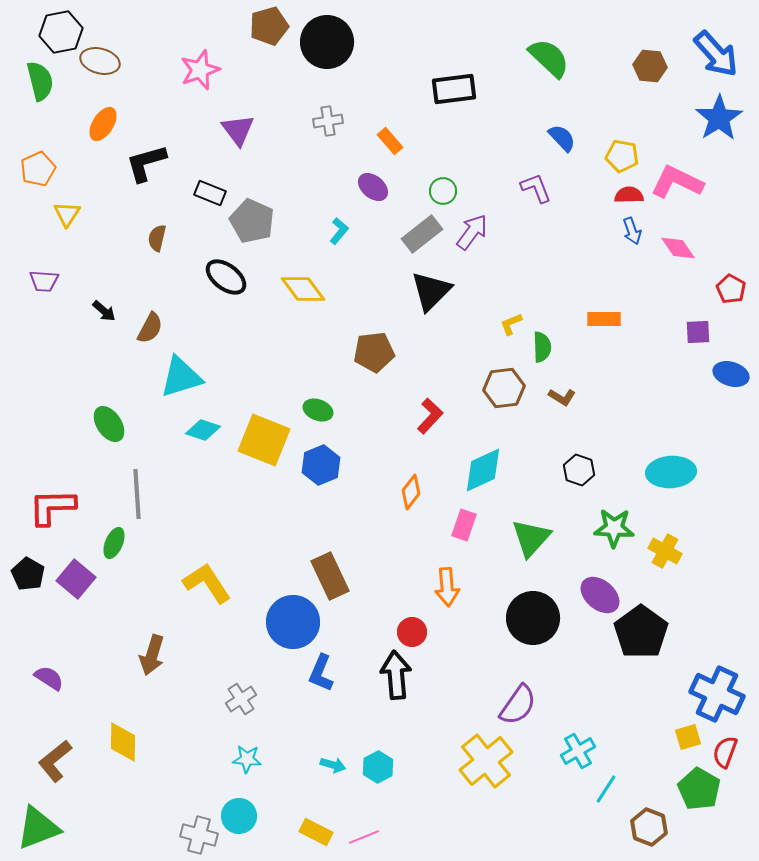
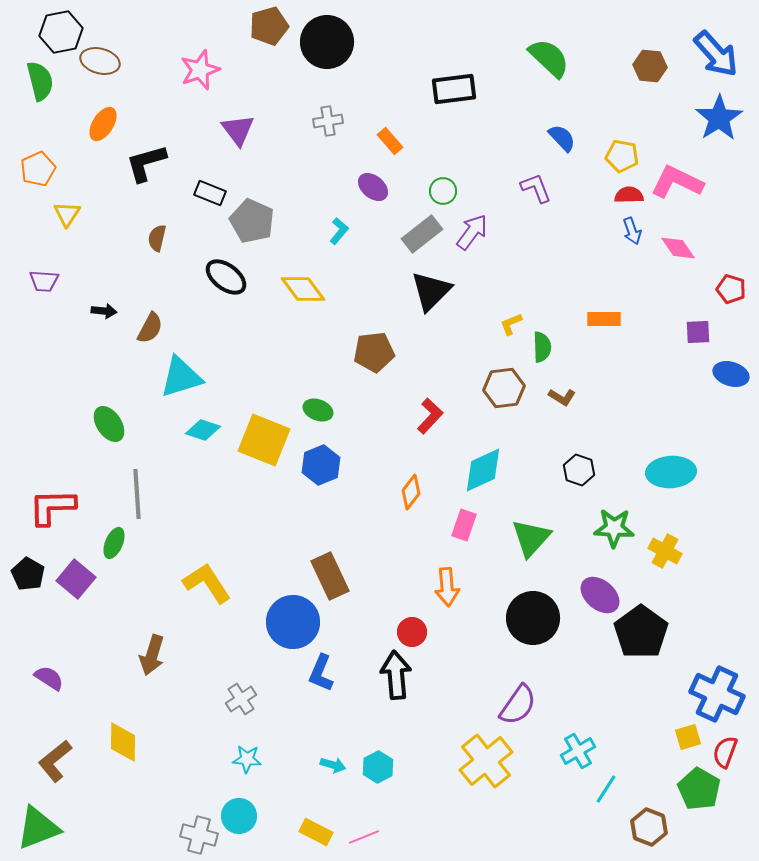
red pentagon at (731, 289): rotated 12 degrees counterclockwise
black arrow at (104, 311): rotated 35 degrees counterclockwise
